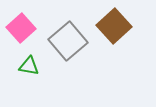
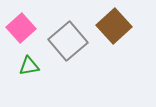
green triangle: rotated 20 degrees counterclockwise
